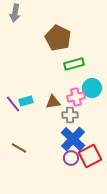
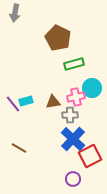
purple circle: moved 2 px right, 21 px down
